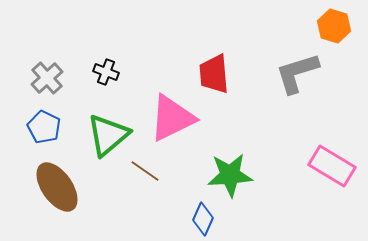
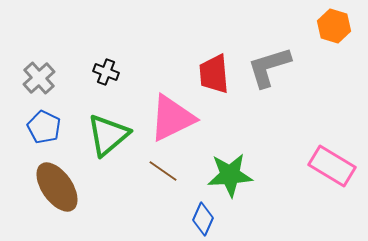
gray L-shape: moved 28 px left, 6 px up
gray cross: moved 8 px left
brown line: moved 18 px right
